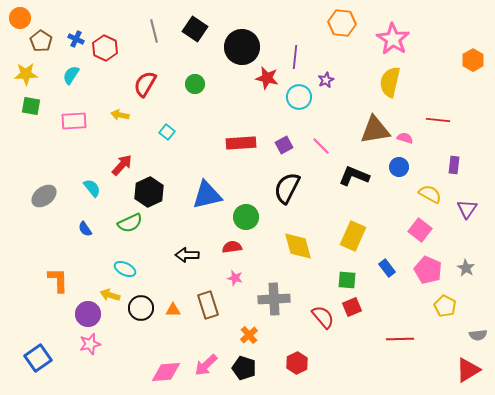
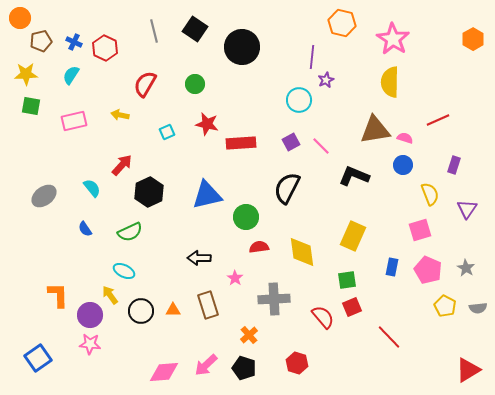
orange hexagon at (342, 23): rotated 8 degrees clockwise
blue cross at (76, 39): moved 2 px left, 3 px down
brown pentagon at (41, 41): rotated 25 degrees clockwise
purple line at (295, 57): moved 17 px right
orange hexagon at (473, 60): moved 21 px up
red star at (267, 78): moved 60 px left, 46 px down
yellow semicircle at (390, 82): rotated 12 degrees counterclockwise
cyan circle at (299, 97): moved 3 px down
red line at (438, 120): rotated 30 degrees counterclockwise
pink rectangle at (74, 121): rotated 10 degrees counterclockwise
cyan square at (167, 132): rotated 28 degrees clockwise
purple square at (284, 145): moved 7 px right, 3 px up
purple rectangle at (454, 165): rotated 12 degrees clockwise
blue circle at (399, 167): moved 4 px right, 2 px up
yellow semicircle at (430, 194): rotated 40 degrees clockwise
green semicircle at (130, 223): moved 9 px down
pink square at (420, 230): rotated 35 degrees clockwise
yellow diamond at (298, 246): moved 4 px right, 6 px down; rotated 8 degrees clockwise
red semicircle at (232, 247): moved 27 px right
black arrow at (187, 255): moved 12 px right, 3 px down
blue rectangle at (387, 268): moved 5 px right, 1 px up; rotated 48 degrees clockwise
cyan ellipse at (125, 269): moved 1 px left, 2 px down
pink star at (235, 278): rotated 21 degrees clockwise
orange L-shape at (58, 280): moved 15 px down
green square at (347, 280): rotated 12 degrees counterclockwise
yellow arrow at (110, 295): rotated 36 degrees clockwise
black circle at (141, 308): moved 3 px down
purple circle at (88, 314): moved 2 px right, 1 px down
gray semicircle at (478, 335): moved 27 px up
red line at (400, 339): moved 11 px left, 2 px up; rotated 48 degrees clockwise
pink star at (90, 344): rotated 20 degrees clockwise
red hexagon at (297, 363): rotated 15 degrees counterclockwise
pink diamond at (166, 372): moved 2 px left
